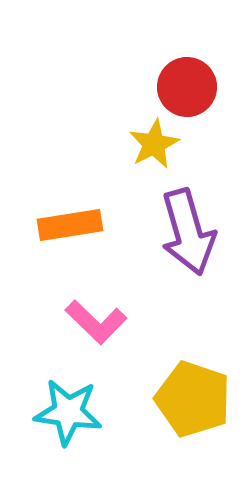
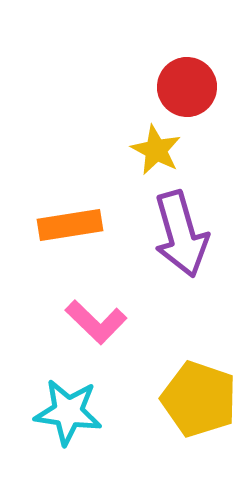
yellow star: moved 2 px right, 6 px down; rotated 18 degrees counterclockwise
purple arrow: moved 7 px left, 2 px down
yellow pentagon: moved 6 px right
